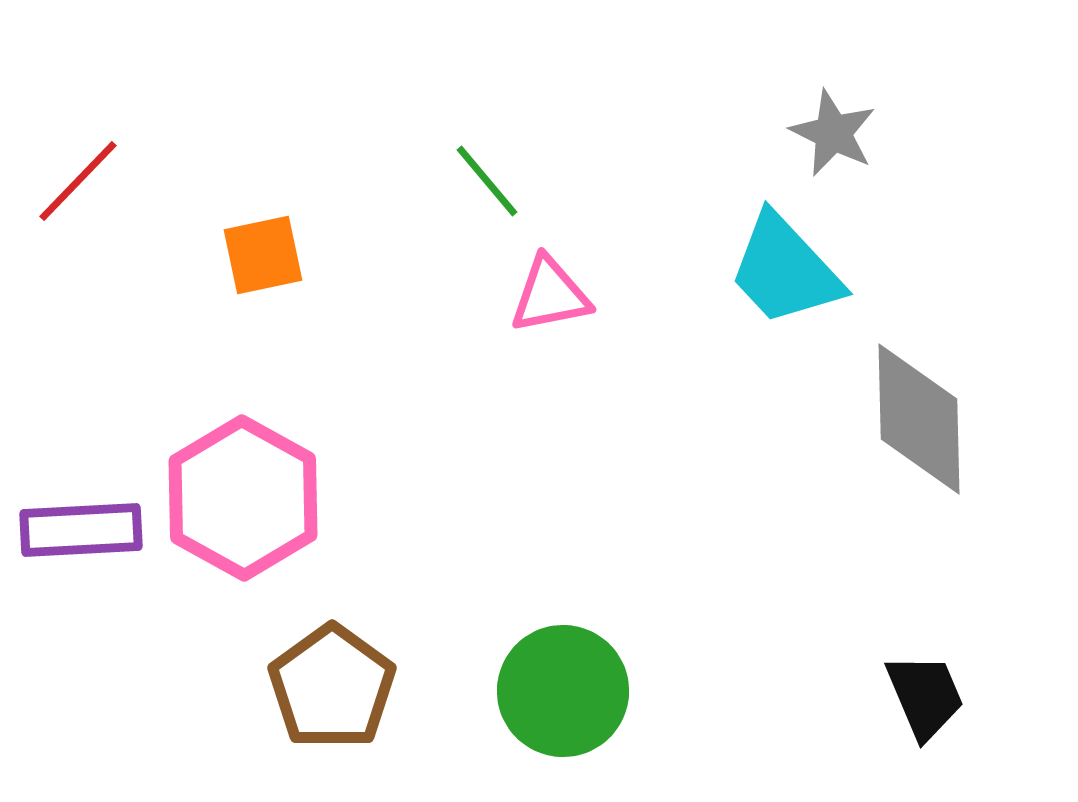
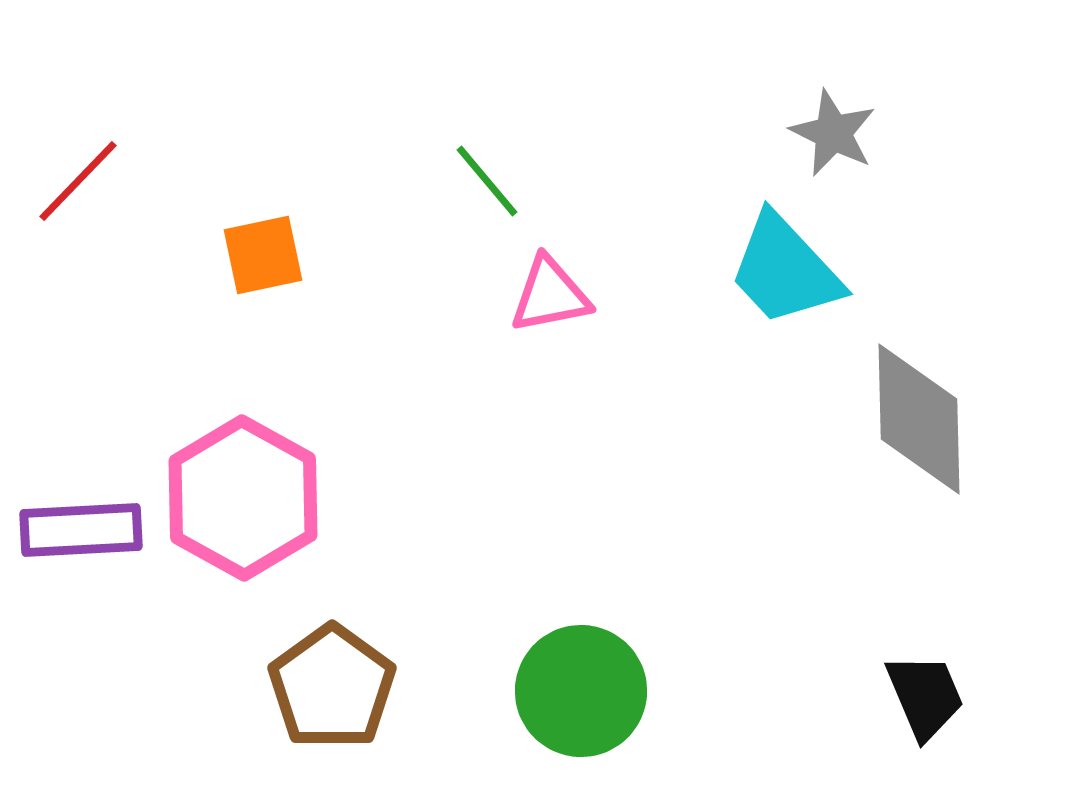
green circle: moved 18 px right
